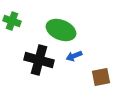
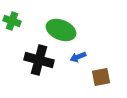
blue arrow: moved 4 px right, 1 px down
